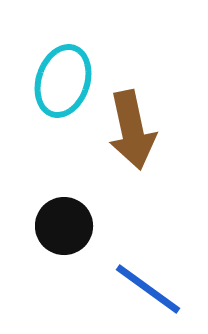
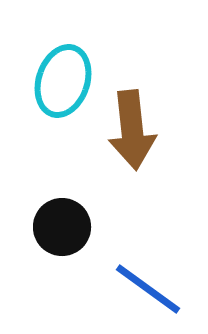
brown arrow: rotated 6 degrees clockwise
black circle: moved 2 px left, 1 px down
